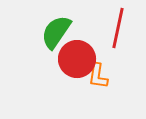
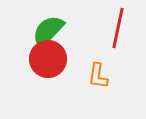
green semicircle: moved 8 px left, 1 px up; rotated 9 degrees clockwise
red circle: moved 29 px left
